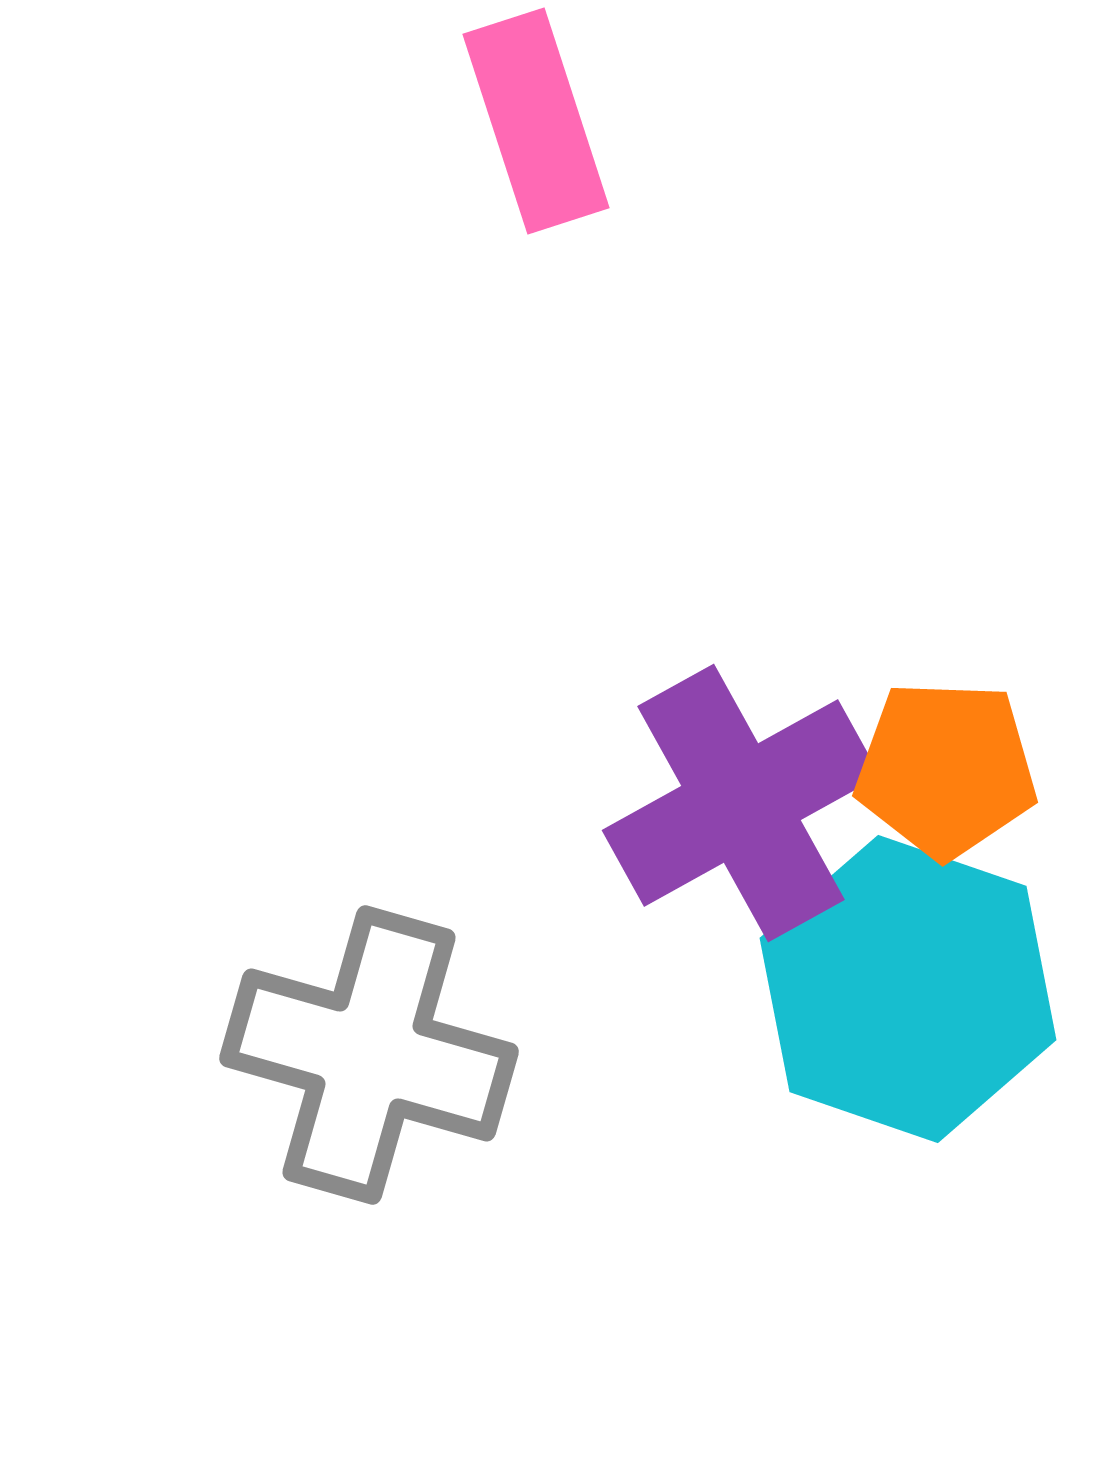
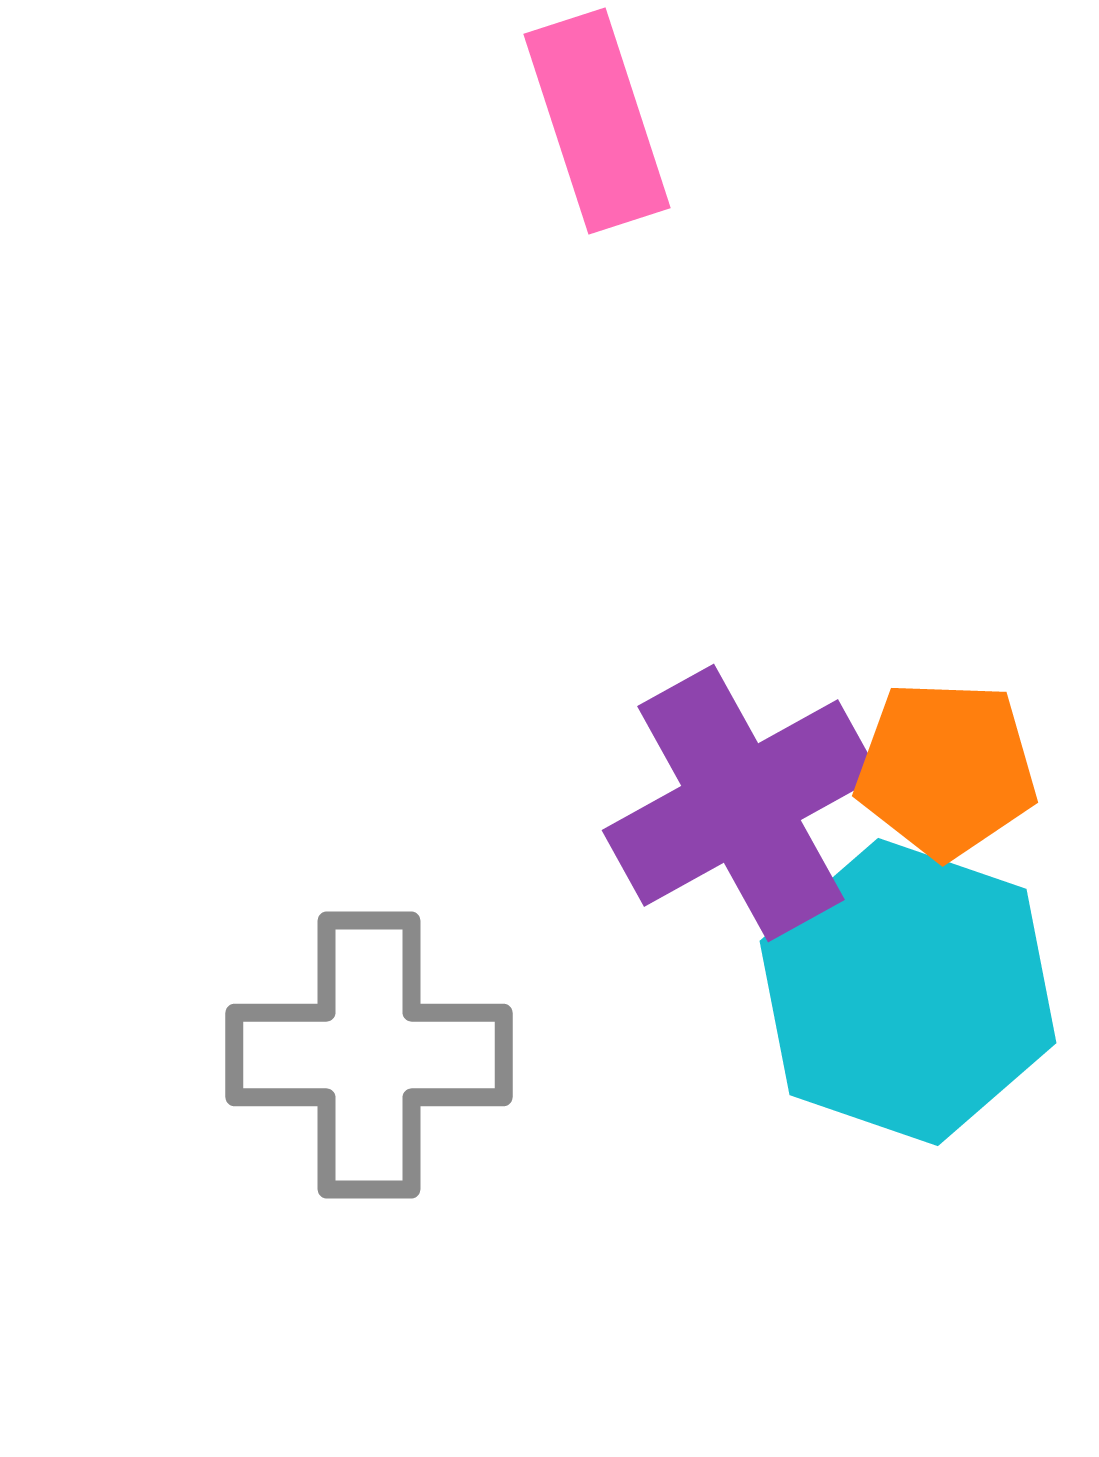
pink rectangle: moved 61 px right
cyan hexagon: moved 3 px down
gray cross: rotated 16 degrees counterclockwise
